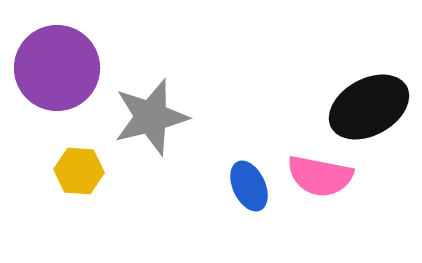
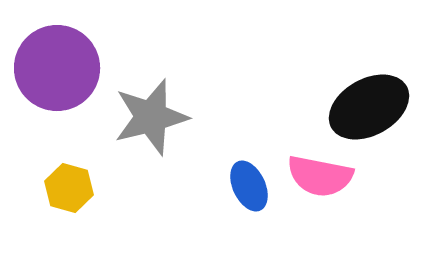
yellow hexagon: moved 10 px left, 17 px down; rotated 12 degrees clockwise
